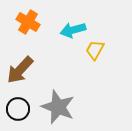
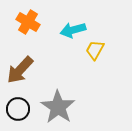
gray star: rotated 12 degrees clockwise
